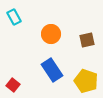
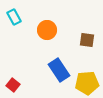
orange circle: moved 4 px left, 4 px up
brown square: rotated 21 degrees clockwise
blue rectangle: moved 7 px right
yellow pentagon: moved 1 px right, 2 px down; rotated 25 degrees counterclockwise
